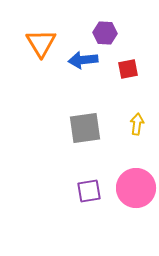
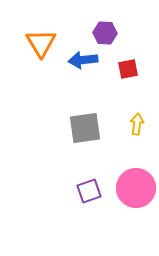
purple square: rotated 10 degrees counterclockwise
